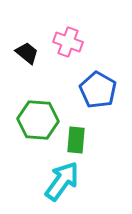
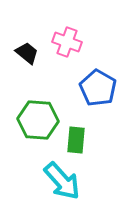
pink cross: moved 1 px left
blue pentagon: moved 2 px up
cyan arrow: rotated 102 degrees clockwise
